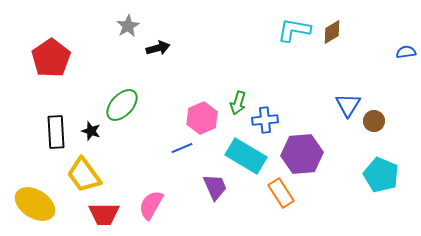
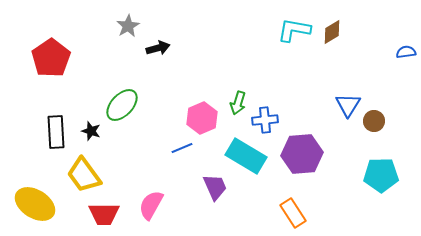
cyan pentagon: rotated 24 degrees counterclockwise
orange rectangle: moved 12 px right, 20 px down
